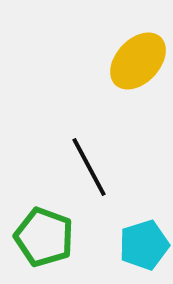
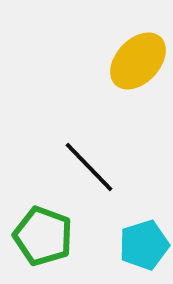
black line: rotated 16 degrees counterclockwise
green pentagon: moved 1 px left, 1 px up
